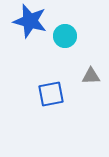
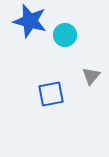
cyan circle: moved 1 px up
gray triangle: rotated 48 degrees counterclockwise
